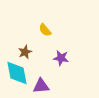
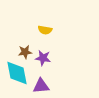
yellow semicircle: rotated 40 degrees counterclockwise
brown star: rotated 16 degrees clockwise
purple star: moved 18 px left
